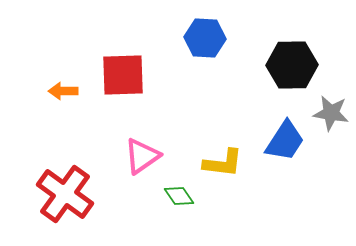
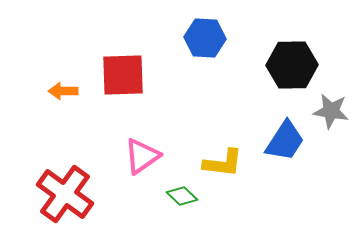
gray star: moved 2 px up
green diamond: moved 3 px right; rotated 12 degrees counterclockwise
